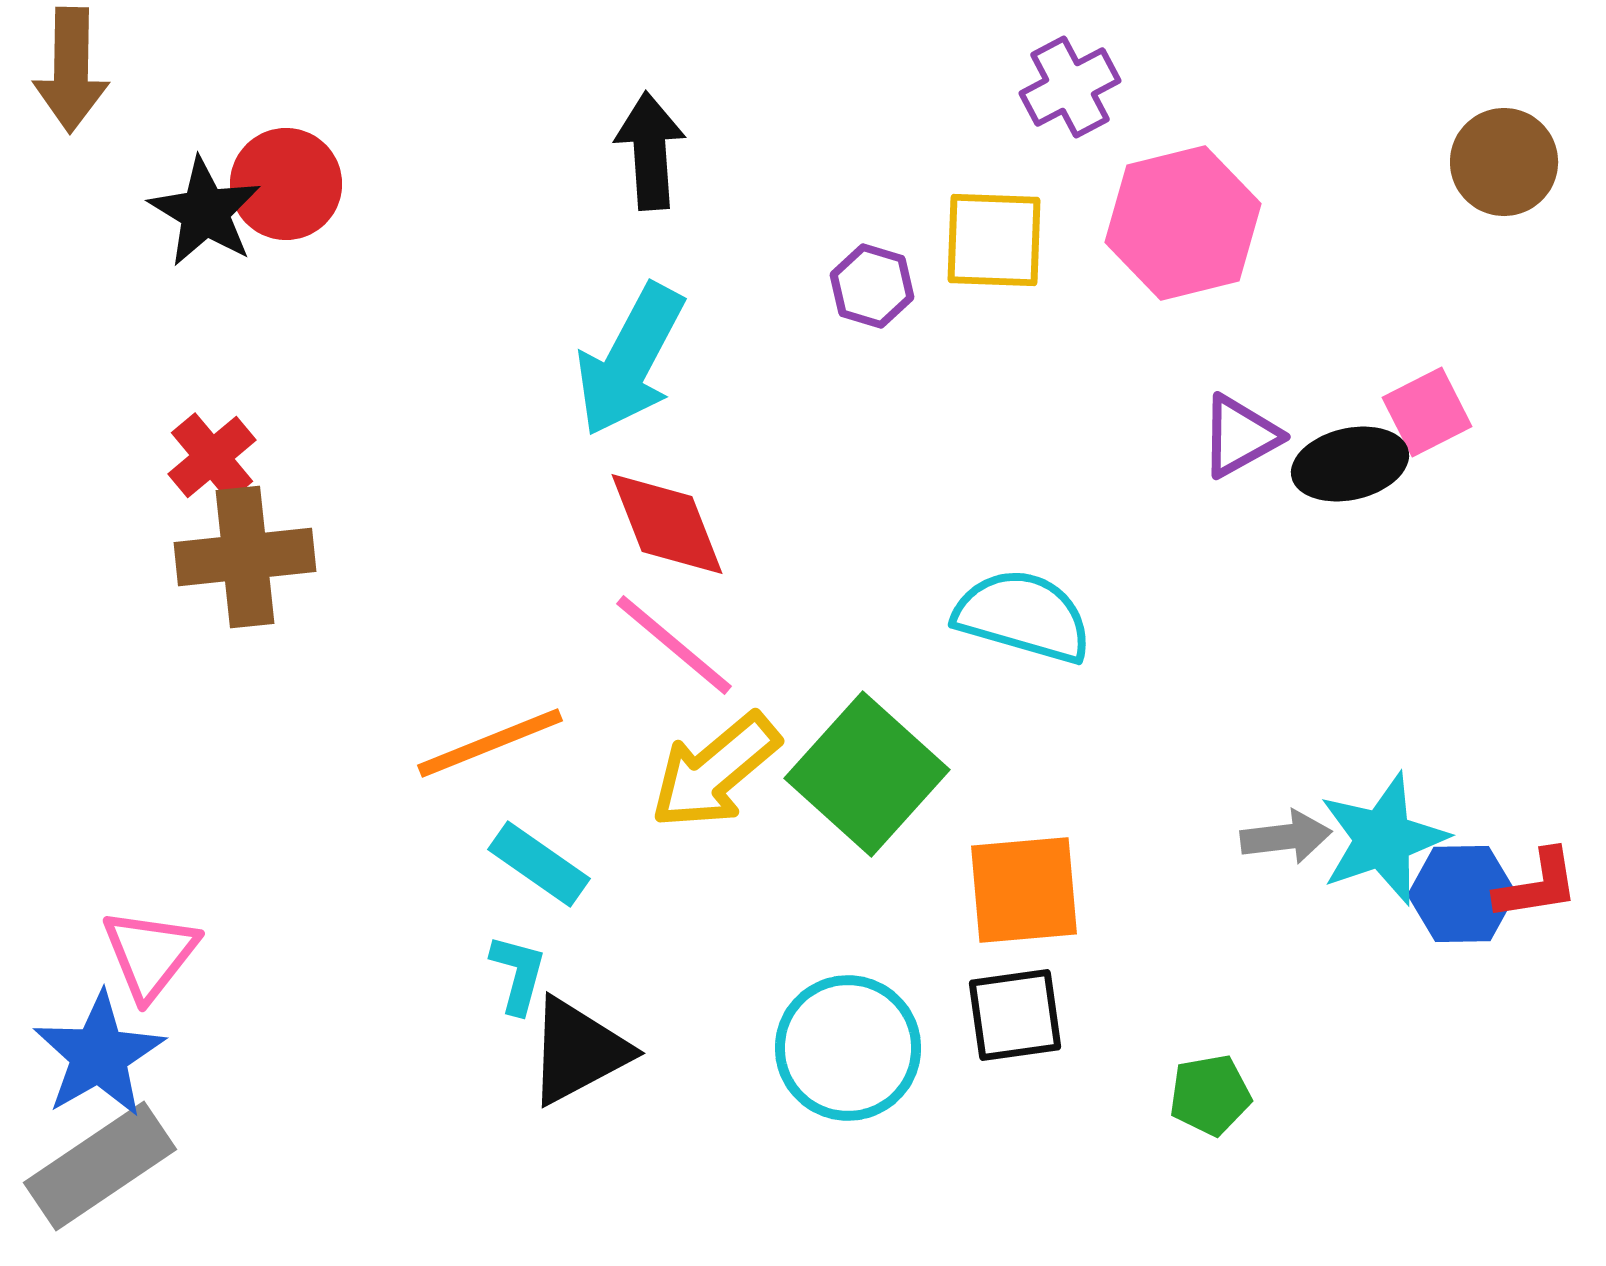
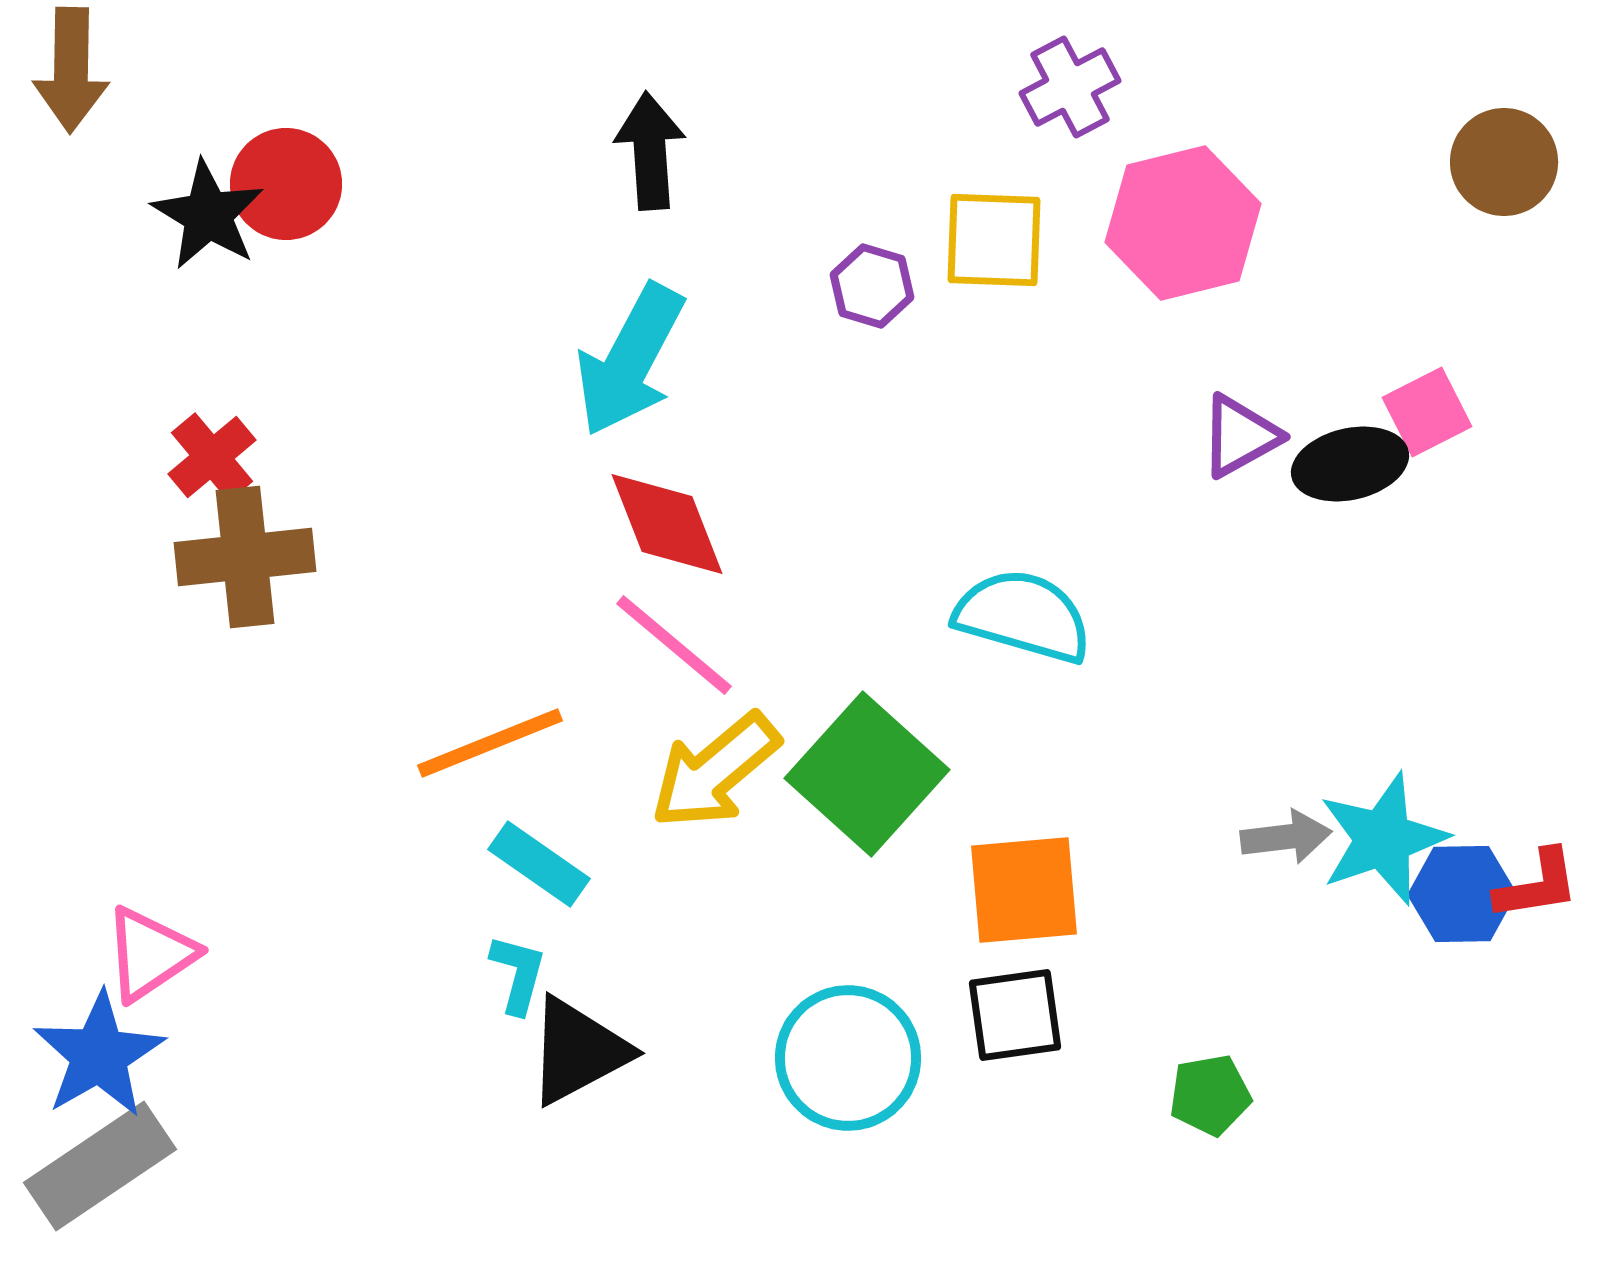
black star: moved 3 px right, 3 px down
pink triangle: rotated 18 degrees clockwise
cyan circle: moved 10 px down
